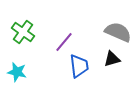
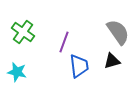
gray semicircle: rotated 32 degrees clockwise
purple line: rotated 20 degrees counterclockwise
black triangle: moved 2 px down
